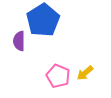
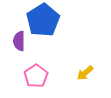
pink pentagon: moved 22 px left; rotated 15 degrees clockwise
